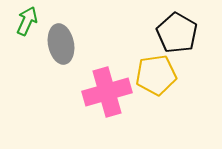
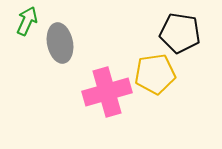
black pentagon: moved 3 px right; rotated 21 degrees counterclockwise
gray ellipse: moved 1 px left, 1 px up
yellow pentagon: moved 1 px left, 1 px up
